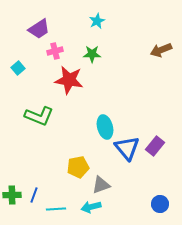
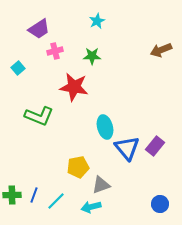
green star: moved 2 px down
red star: moved 5 px right, 7 px down
cyan line: moved 8 px up; rotated 42 degrees counterclockwise
